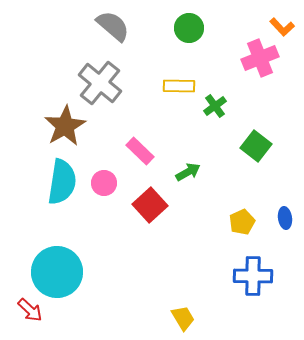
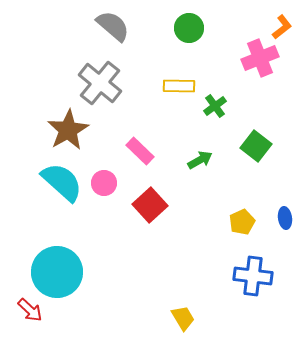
orange L-shape: rotated 85 degrees counterclockwise
brown star: moved 3 px right, 4 px down
green arrow: moved 12 px right, 12 px up
cyan semicircle: rotated 57 degrees counterclockwise
blue cross: rotated 6 degrees clockwise
